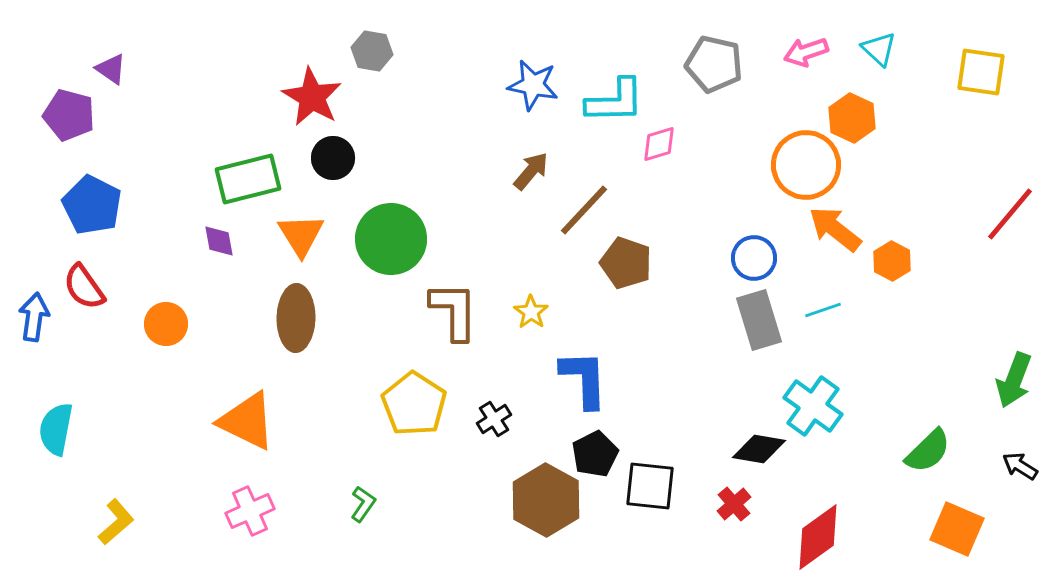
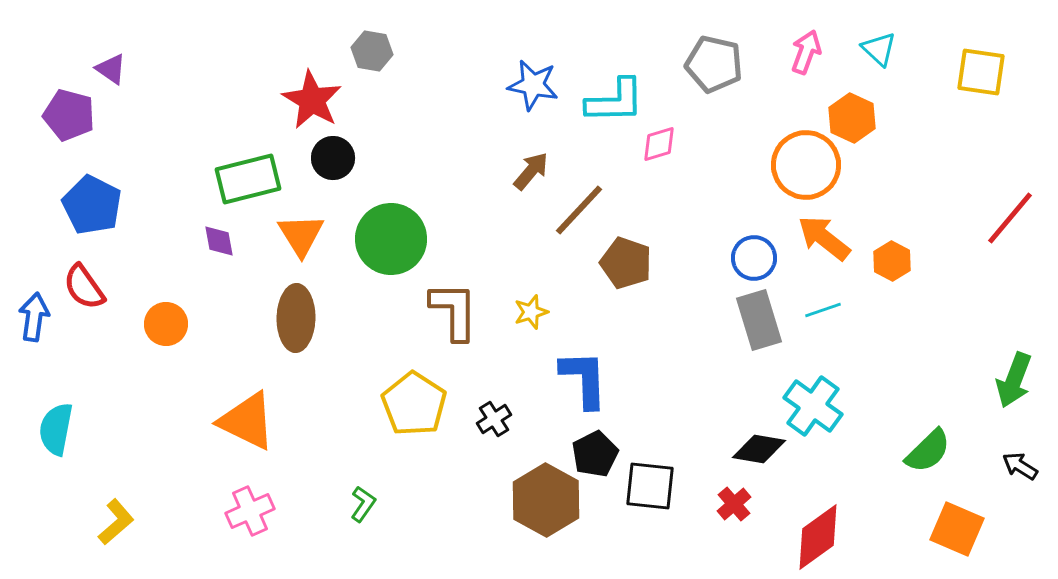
pink arrow at (806, 52): rotated 129 degrees clockwise
red star at (312, 97): moved 3 px down
brown line at (584, 210): moved 5 px left
red line at (1010, 214): moved 4 px down
orange arrow at (835, 229): moved 11 px left, 9 px down
yellow star at (531, 312): rotated 20 degrees clockwise
